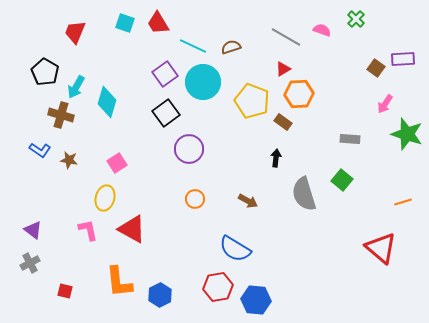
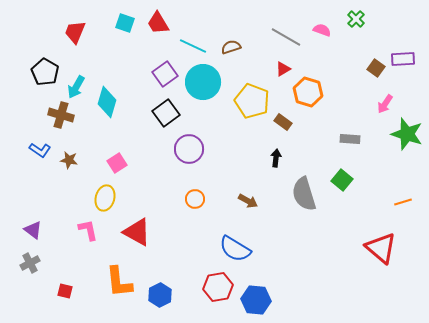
orange hexagon at (299, 94): moved 9 px right, 2 px up; rotated 20 degrees clockwise
red triangle at (132, 229): moved 5 px right, 3 px down
